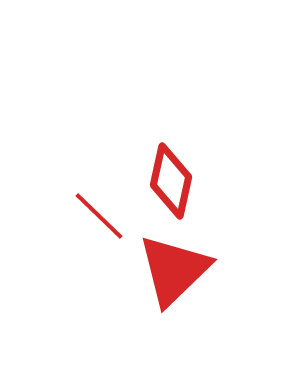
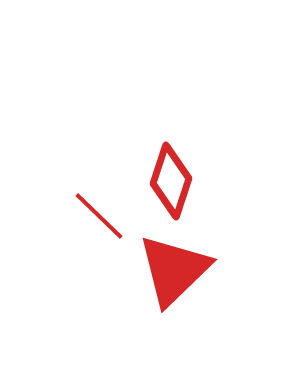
red diamond: rotated 6 degrees clockwise
